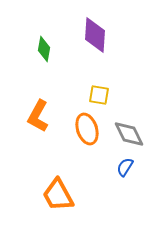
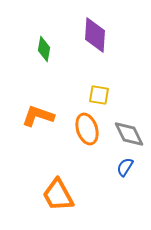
orange L-shape: rotated 80 degrees clockwise
